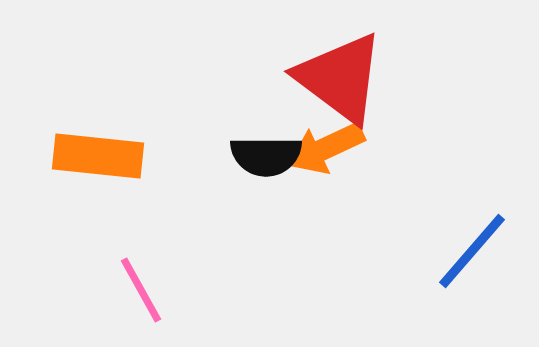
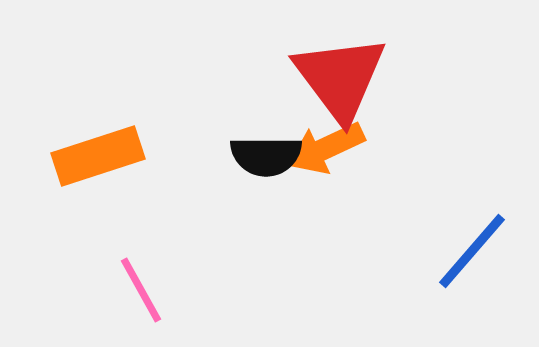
red triangle: rotated 16 degrees clockwise
orange rectangle: rotated 24 degrees counterclockwise
